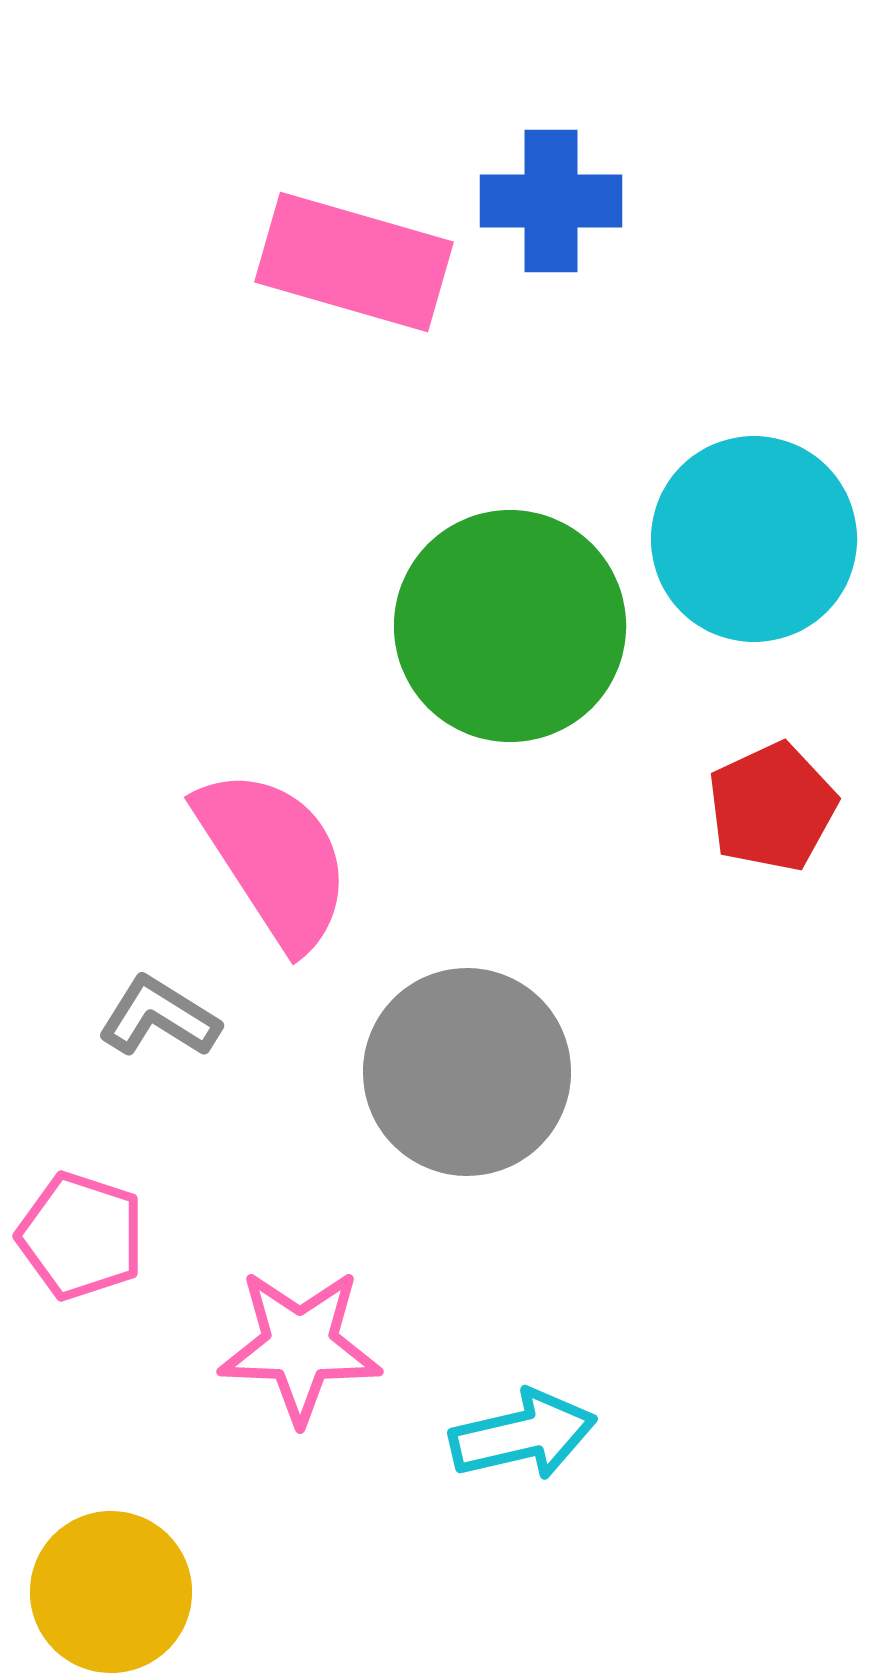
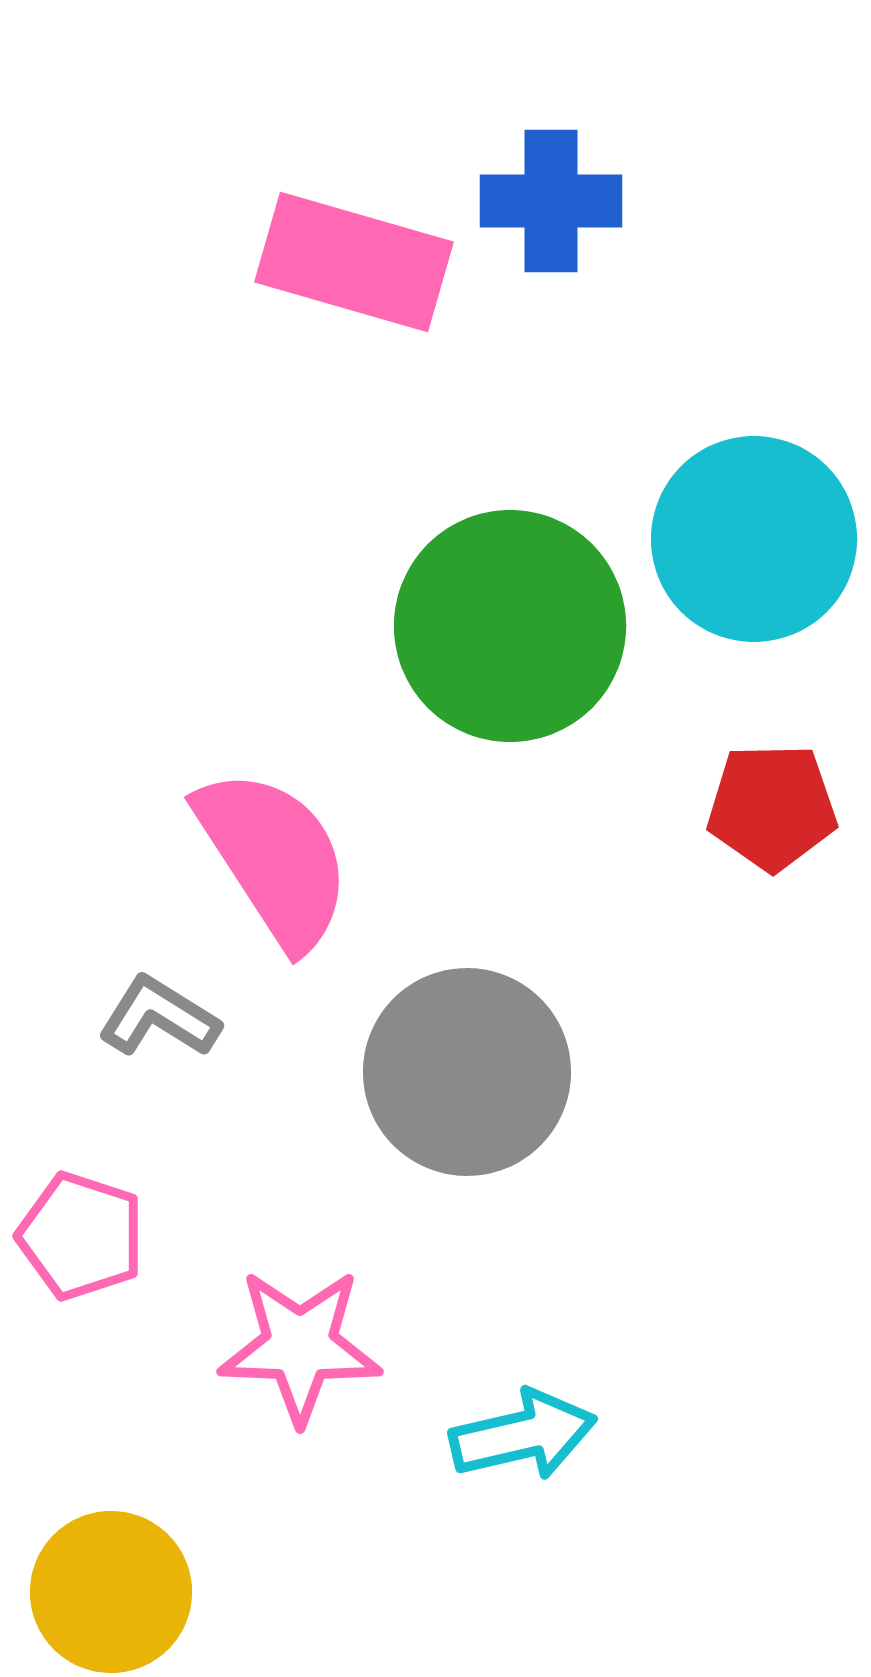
red pentagon: rotated 24 degrees clockwise
